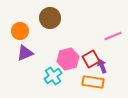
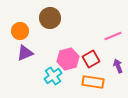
purple arrow: moved 16 px right
